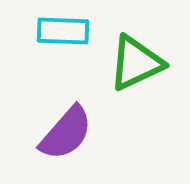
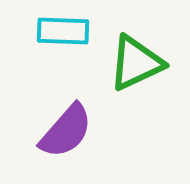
purple semicircle: moved 2 px up
